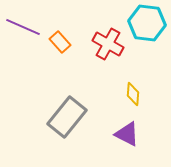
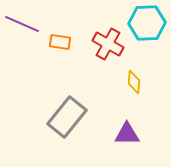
cyan hexagon: rotated 9 degrees counterclockwise
purple line: moved 1 px left, 3 px up
orange rectangle: rotated 40 degrees counterclockwise
yellow diamond: moved 1 px right, 12 px up
purple triangle: rotated 28 degrees counterclockwise
